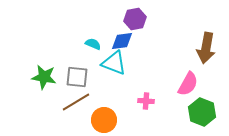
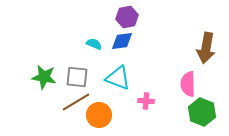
purple hexagon: moved 8 px left, 2 px up
cyan semicircle: moved 1 px right
cyan triangle: moved 4 px right, 15 px down
pink semicircle: rotated 150 degrees clockwise
orange circle: moved 5 px left, 5 px up
